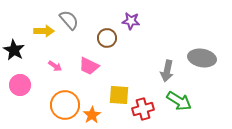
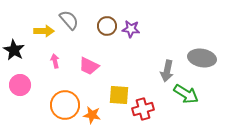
purple star: moved 8 px down
brown circle: moved 12 px up
pink arrow: moved 5 px up; rotated 136 degrees counterclockwise
green arrow: moved 7 px right, 7 px up
orange star: rotated 30 degrees counterclockwise
